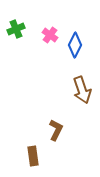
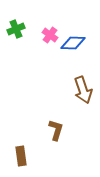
blue diamond: moved 2 px left, 2 px up; rotated 65 degrees clockwise
brown arrow: moved 1 px right
brown L-shape: rotated 10 degrees counterclockwise
brown rectangle: moved 12 px left
